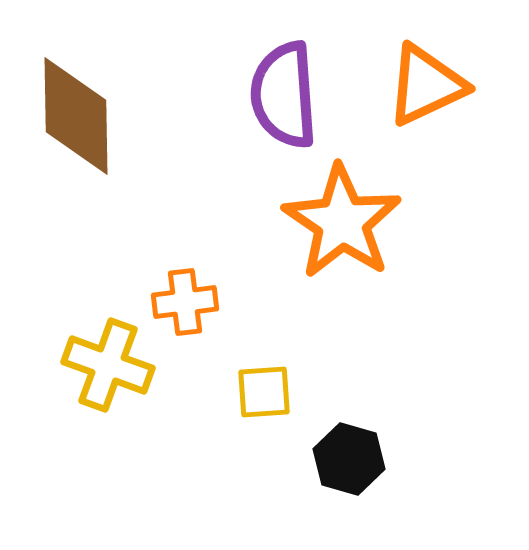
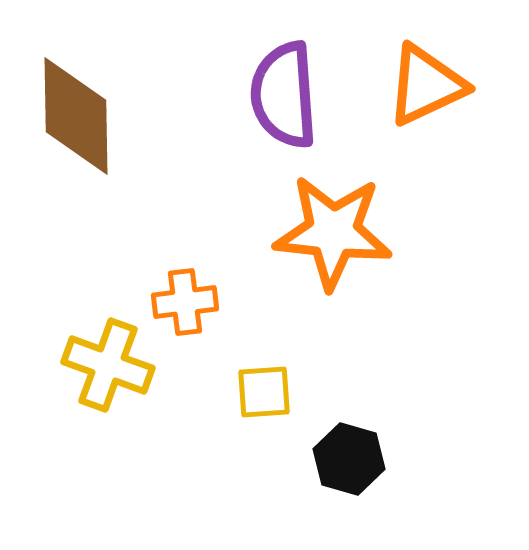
orange star: moved 9 px left, 10 px down; rotated 28 degrees counterclockwise
